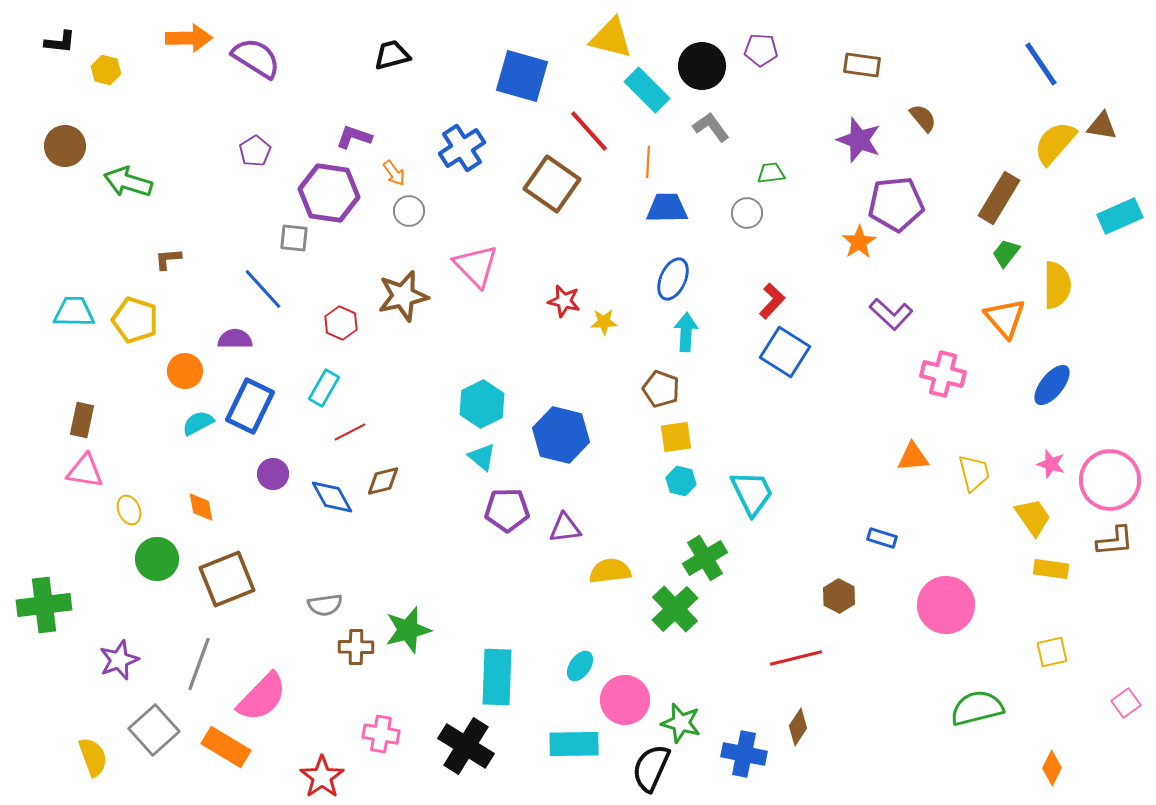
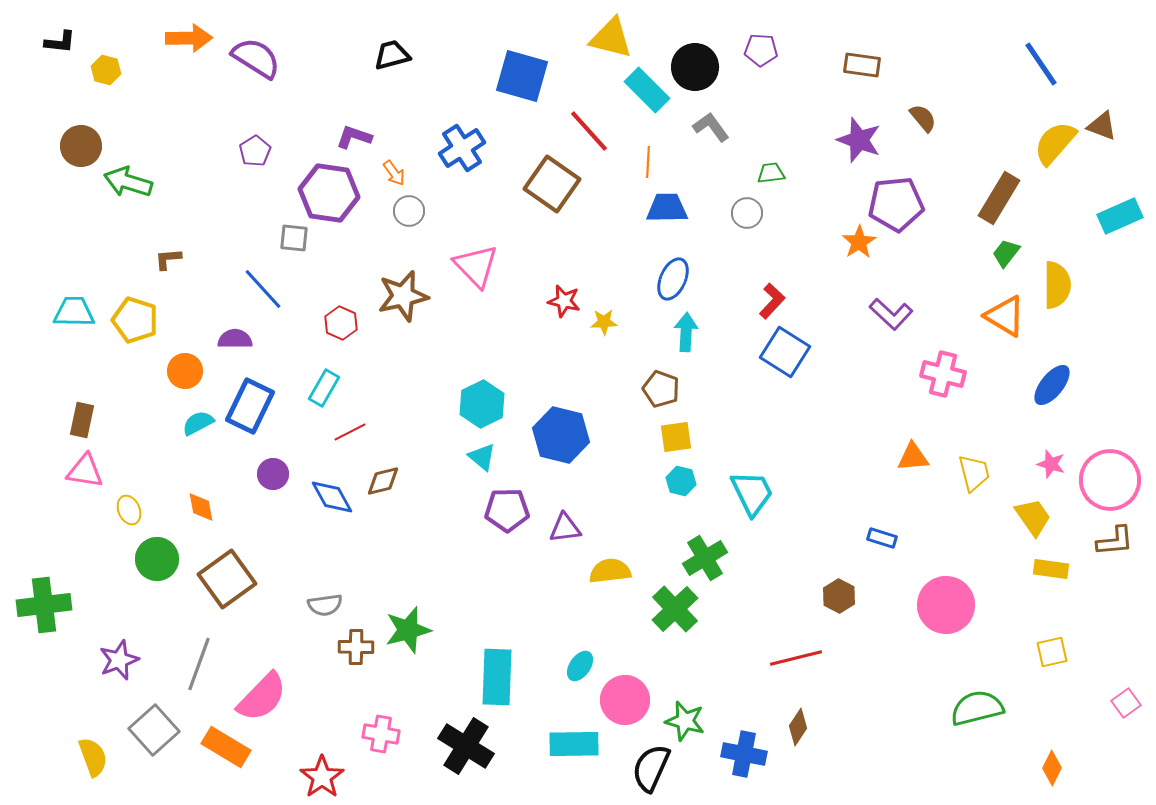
black circle at (702, 66): moved 7 px left, 1 px down
brown triangle at (1102, 126): rotated 12 degrees clockwise
brown circle at (65, 146): moved 16 px right
orange triangle at (1005, 318): moved 2 px up; rotated 18 degrees counterclockwise
brown square at (227, 579): rotated 14 degrees counterclockwise
green star at (681, 723): moved 4 px right, 2 px up
